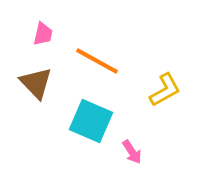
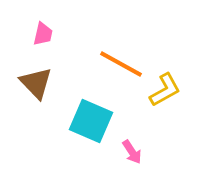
orange line: moved 24 px right, 3 px down
